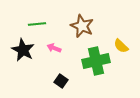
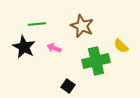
black star: moved 1 px right, 3 px up
black square: moved 7 px right, 5 px down
